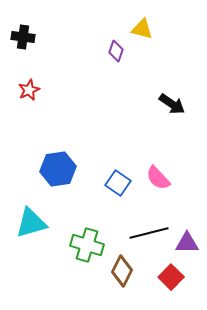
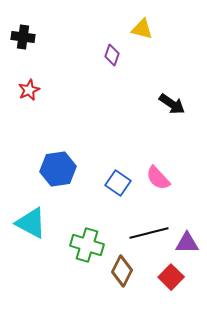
purple diamond: moved 4 px left, 4 px down
cyan triangle: rotated 44 degrees clockwise
